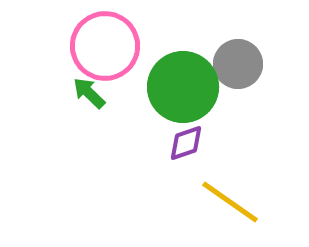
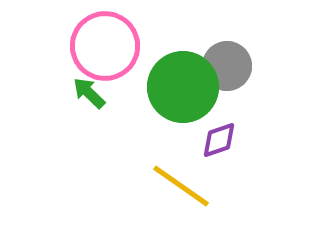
gray circle: moved 11 px left, 2 px down
purple diamond: moved 33 px right, 3 px up
yellow line: moved 49 px left, 16 px up
